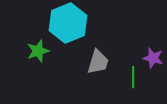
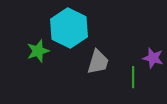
cyan hexagon: moved 1 px right, 5 px down; rotated 12 degrees counterclockwise
